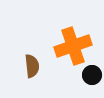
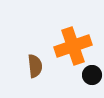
brown semicircle: moved 3 px right
